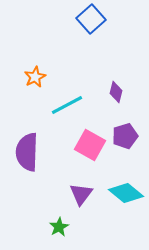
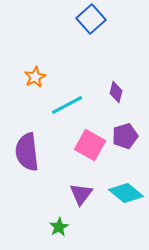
purple semicircle: rotated 9 degrees counterclockwise
